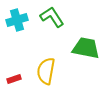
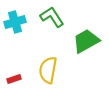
cyan cross: moved 2 px left, 2 px down
green trapezoid: moved 7 px up; rotated 40 degrees counterclockwise
yellow semicircle: moved 2 px right, 1 px up
